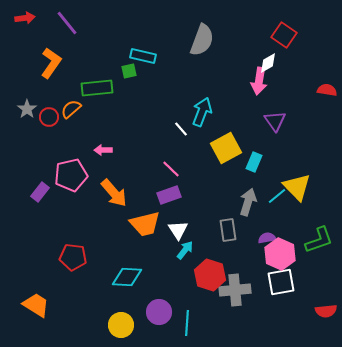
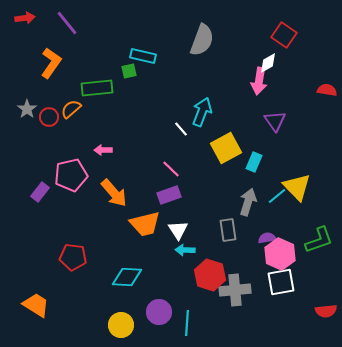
cyan arrow at (185, 250): rotated 126 degrees counterclockwise
